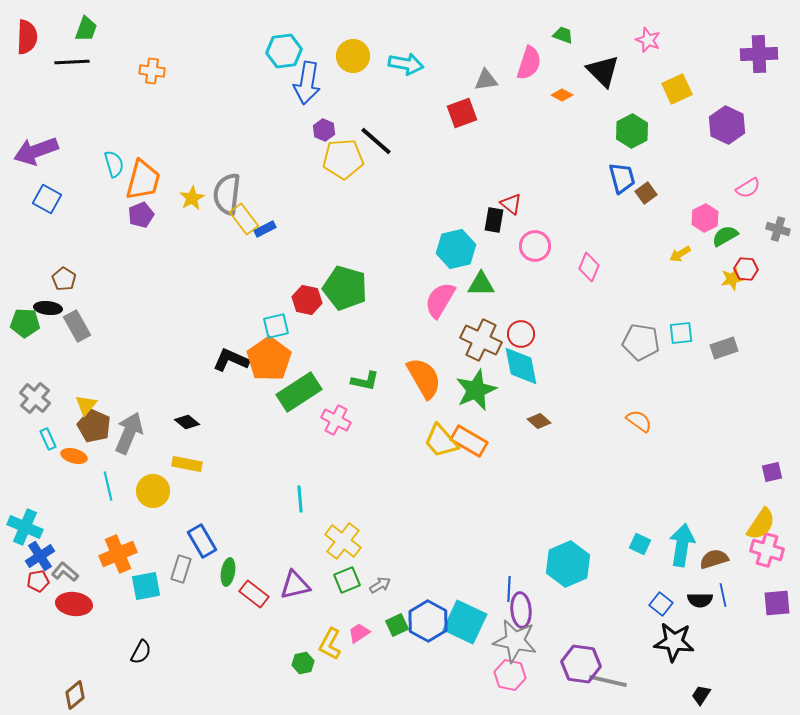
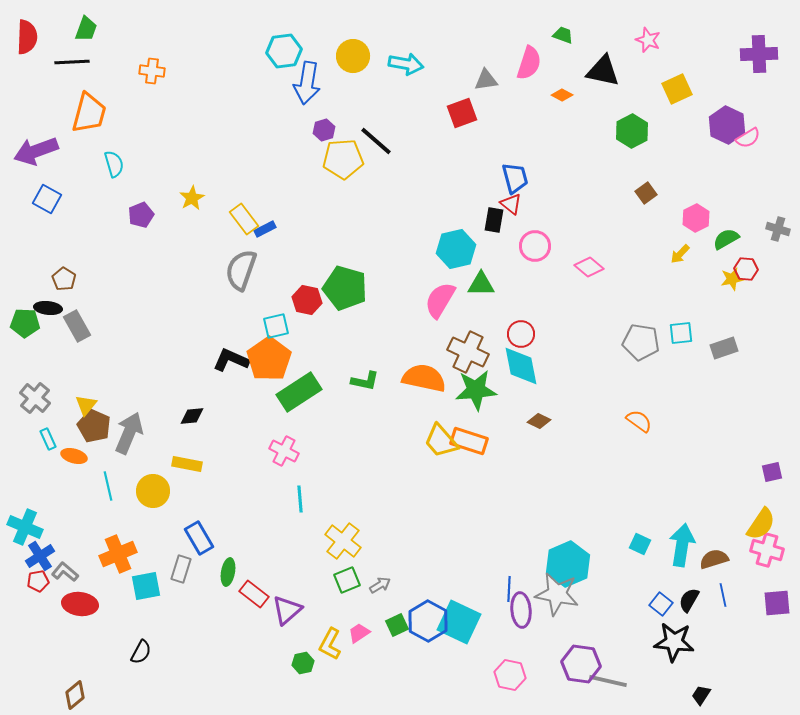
black triangle at (603, 71): rotated 33 degrees counterclockwise
purple hexagon at (324, 130): rotated 20 degrees clockwise
blue trapezoid at (622, 178): moved 107 px left
orange trapezoid at (143, 180): moved 54 px left, 67 px up
pink semicircle at (748, 188): moved 50 px up
gray semicircle at (227, 194): moved 14 px right, 76 px down; rotated 12 degrees clockwise
pink hexagon at (705, 218): moved 9 px left
green semicircle at (725, 236): moved 1 px right, 3 px down
yellow arrow at (680, 254): rotated 15 degrees counterclockwise
pink diamond at (589, 267): rotated 72 degrees counterclockwise
brown cross at (481, 340): moved 13 px left, 12 px down
orange semicircle at (424, 378): rotated 48 degrees counterclockwise
green star at (476, 390): rotated 18 degrees clockwise
pink cross at (336, 420): moved 52 px left, 31 px down
brown diamond at (539, 421): rotated 15 degrees counterclockwise
black diamond at (187, 422): moved 5 px right, 6 px up; rotated 45 degrees counterclockwise
orange rectangle at (469, 441): rotated 12 degrees counterclockwise
blue rectangle at (202, 541): moved 3 px left, 3 px up
purple triangle at (295, 585): moved 8 px left, 25 px down; rotated 28 degrees counterclockwise
black semicircle at (700, 600): moved 11 px left; rotated 120 degrees clockwise
red ellipse at (74, 604): moved 6 px right
cyan square at (465, 622): moved 6 px left
gray star at (515, 641): moved 42 px right, 47 px up
